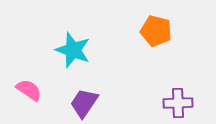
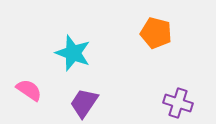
orange pentagon: moved 2 px down
cyan star: moved 3 px down
purple cross: rotated 20 degrees clockwise
